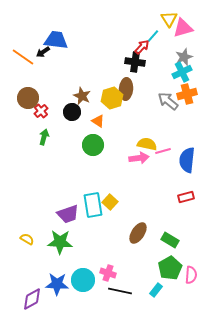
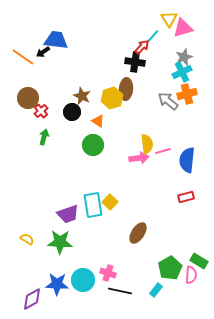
yellow semicircle at (147, 144): rotated 72 degrees clockwise
green rectangle at (170, 240): moved 29 px right, 21 px down
